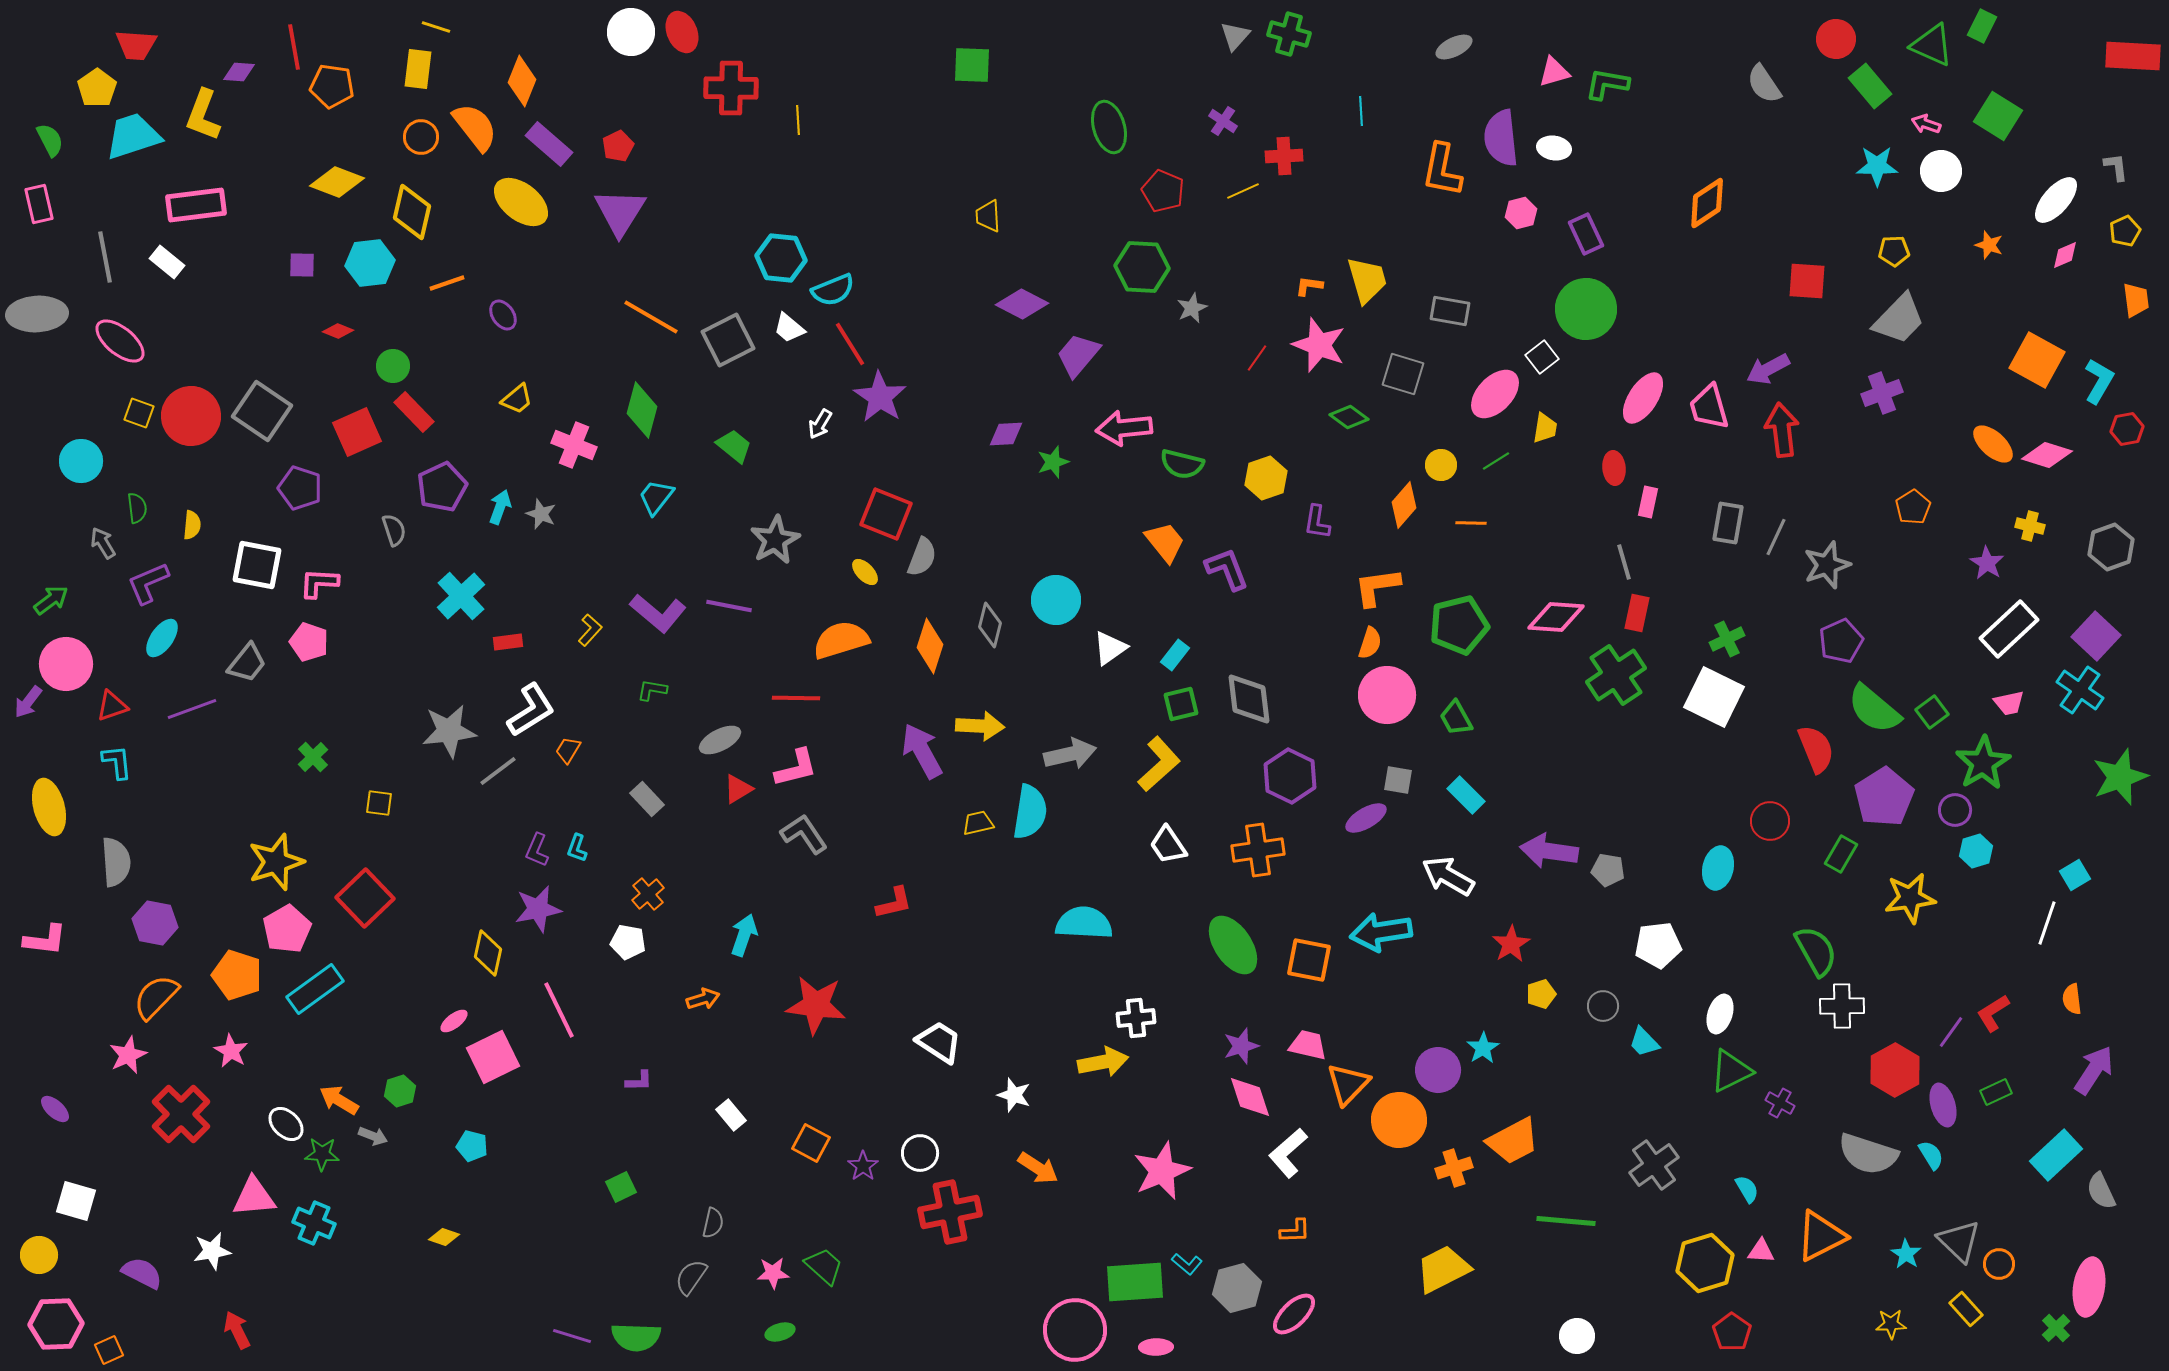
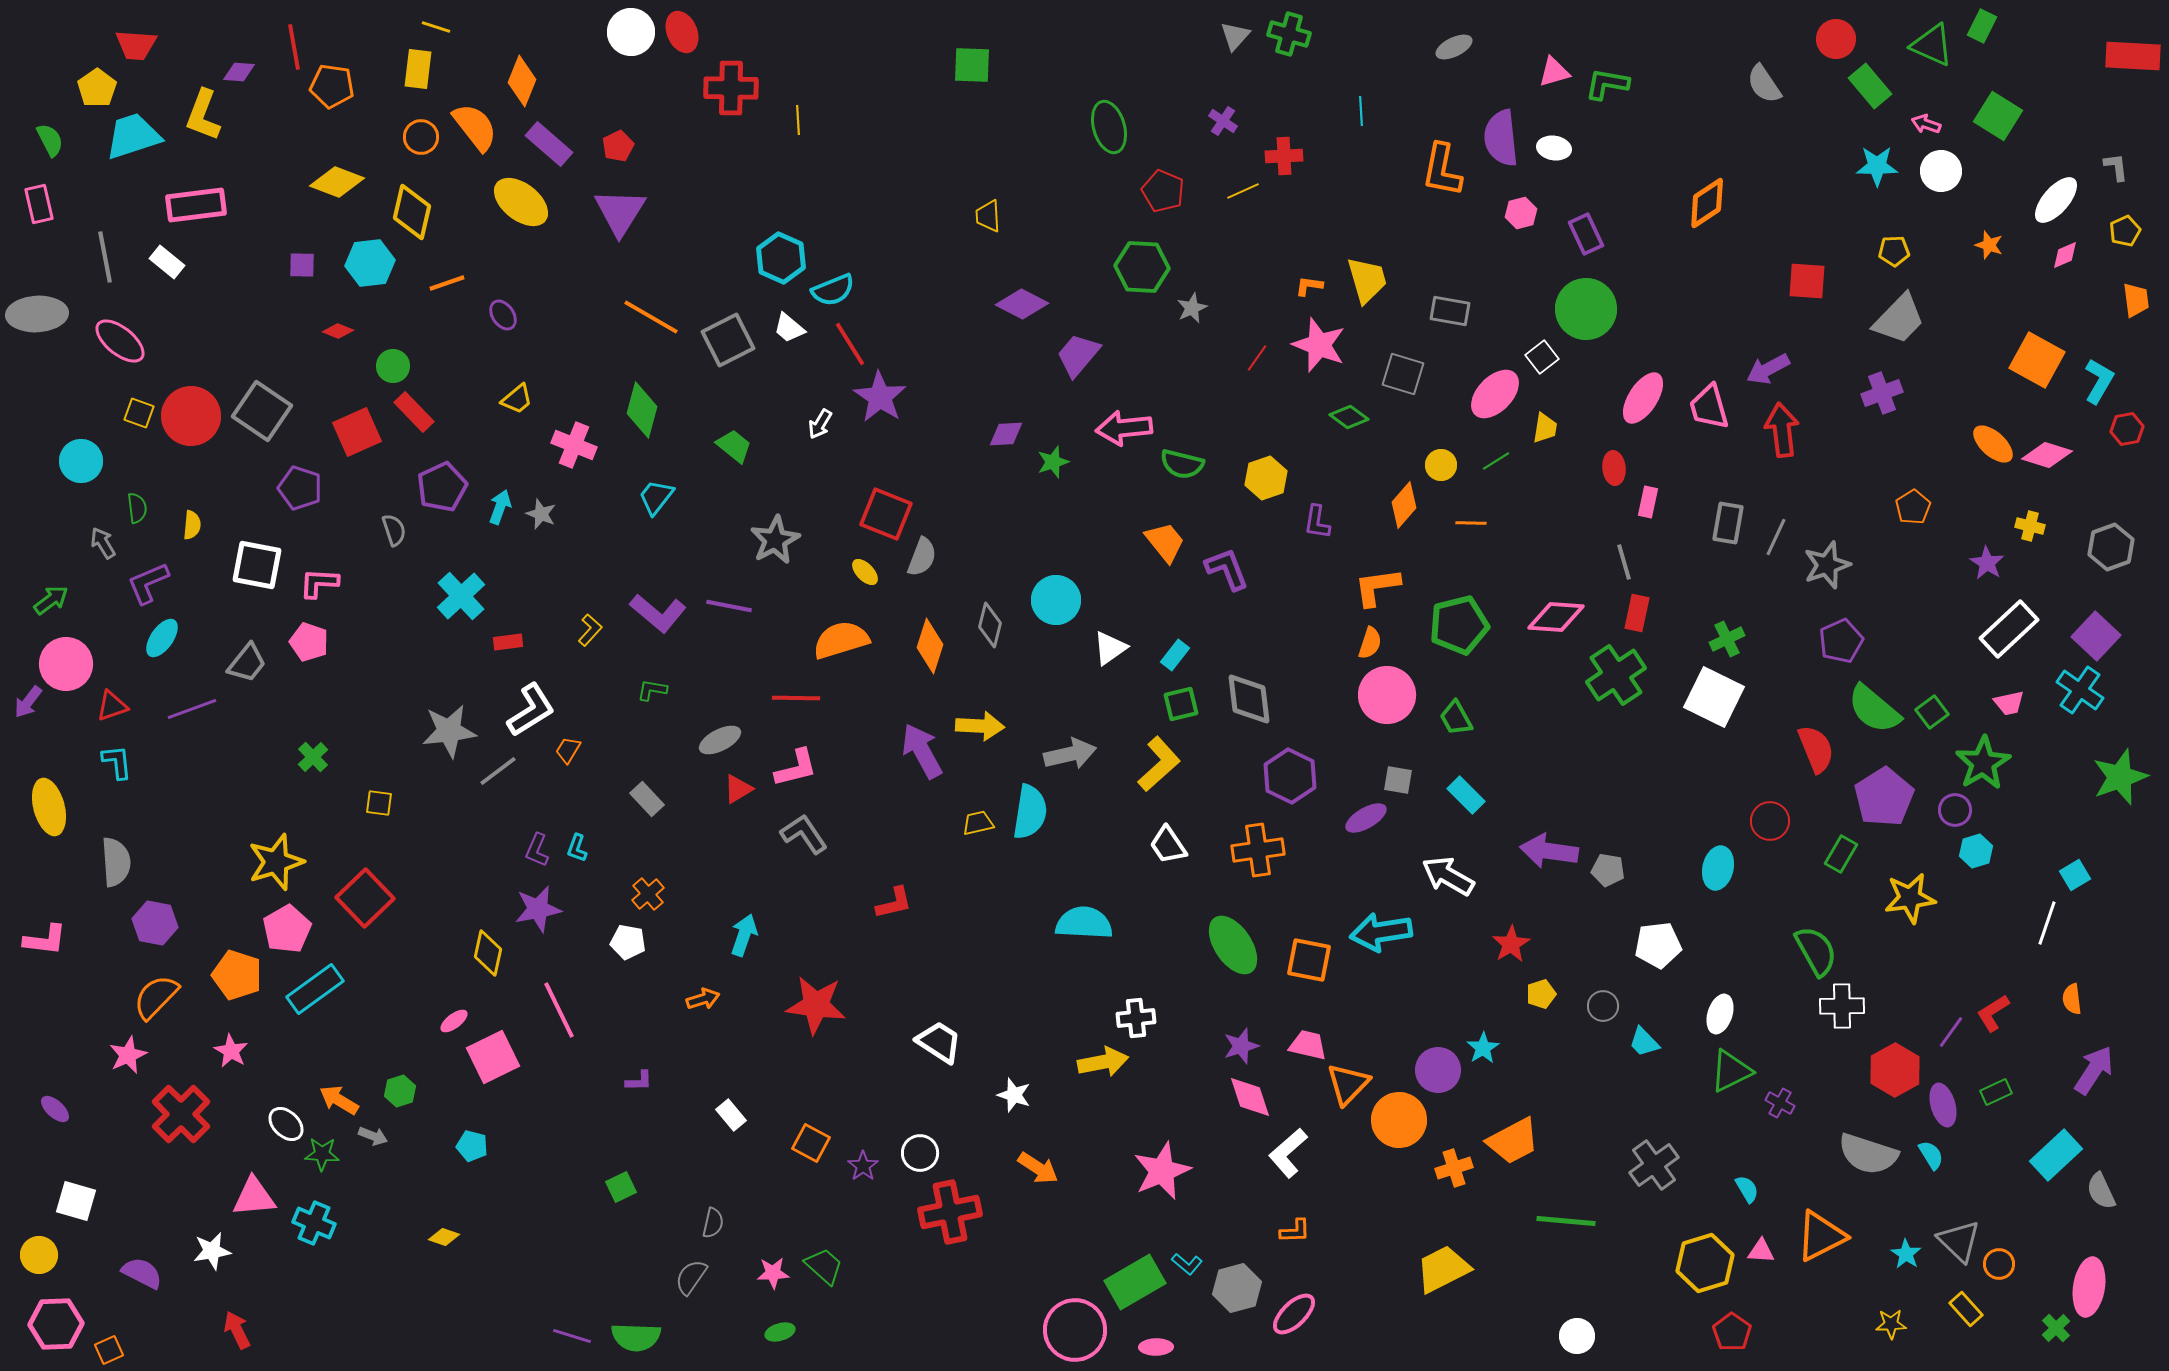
cyan hexagon at (781, 258): rotated 18 degrees clockwise
green rectangle at (1135, 1282): rotated 26 degrees counterclockwise
